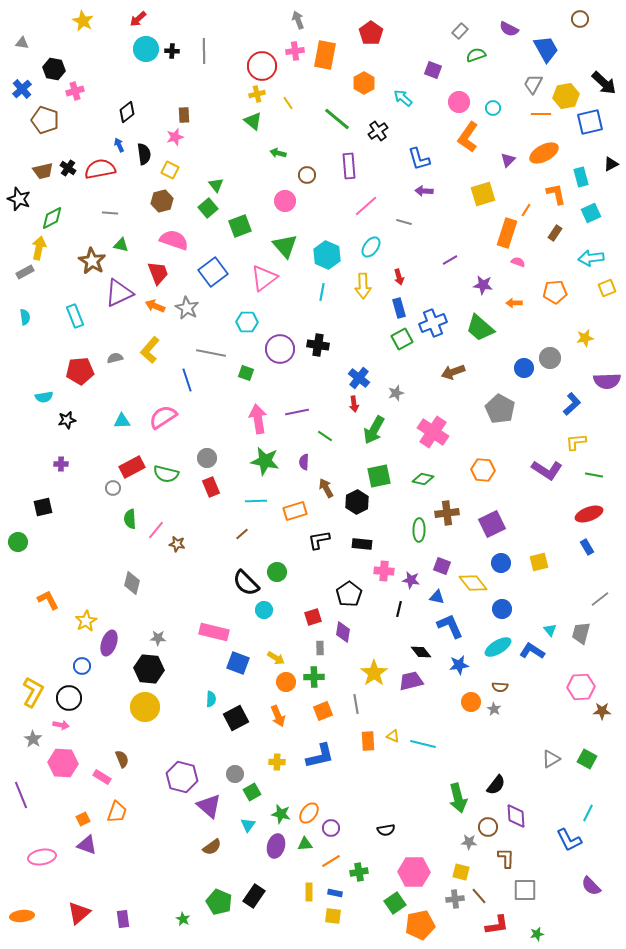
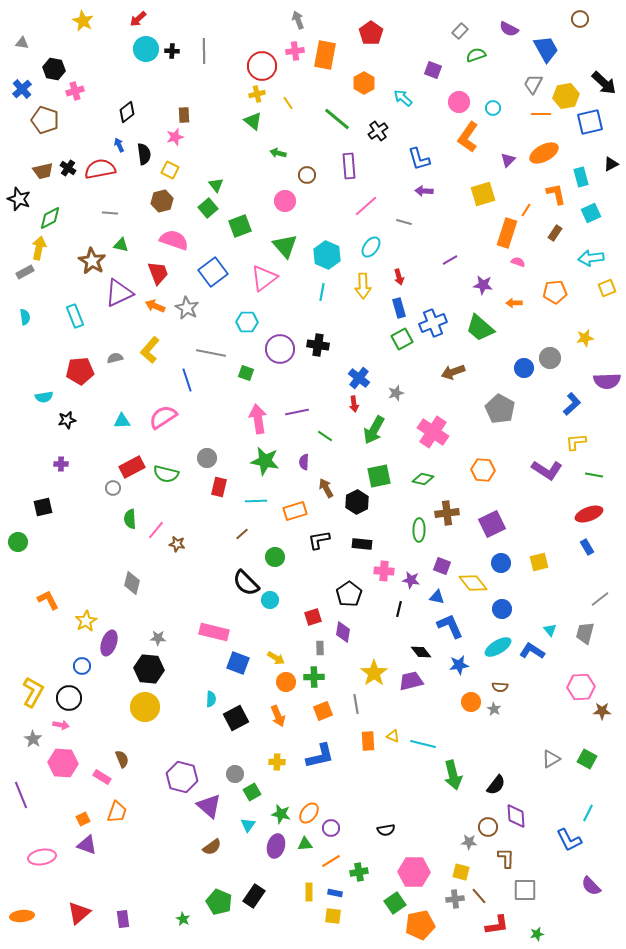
green diamond at (52, 218): moved 2 px left
red rectangle at (211, 487): moved 8 px right; rotated 36 degrees clockwise
green circle at (277, 572): moved 2 px left, 15 px up
cyan circle at (264, 610): moved 6 px right, 10 px up
gray trapezoid at (581, 633): moved 4 px right
green arrow at (458, 798): moved 5 px left, 23 px up
